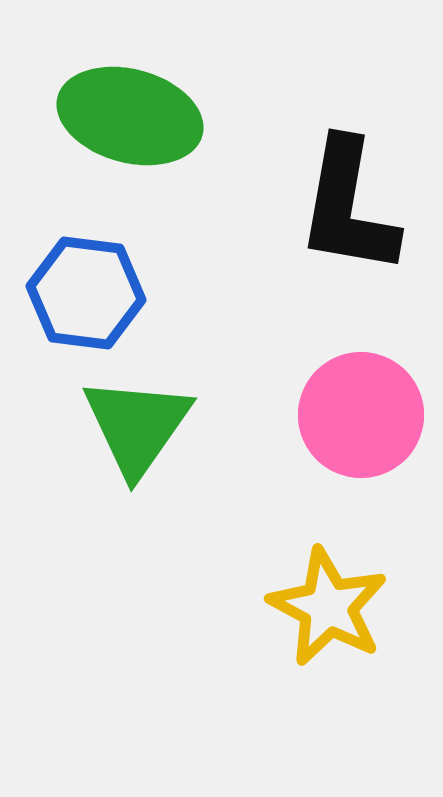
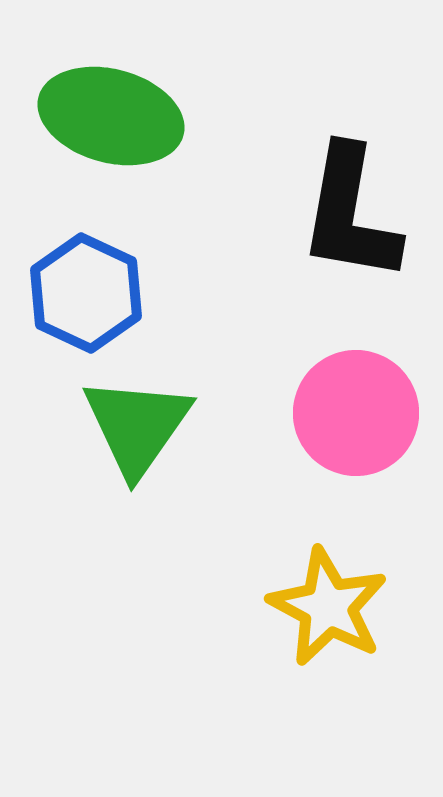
green ellipse: moved 19 px left
black L-shape: moved 2 px right, 7 px down
blue hexagon: rotated 18 degrees clockwise
pink circle: moved 5 px left, 2 px up
